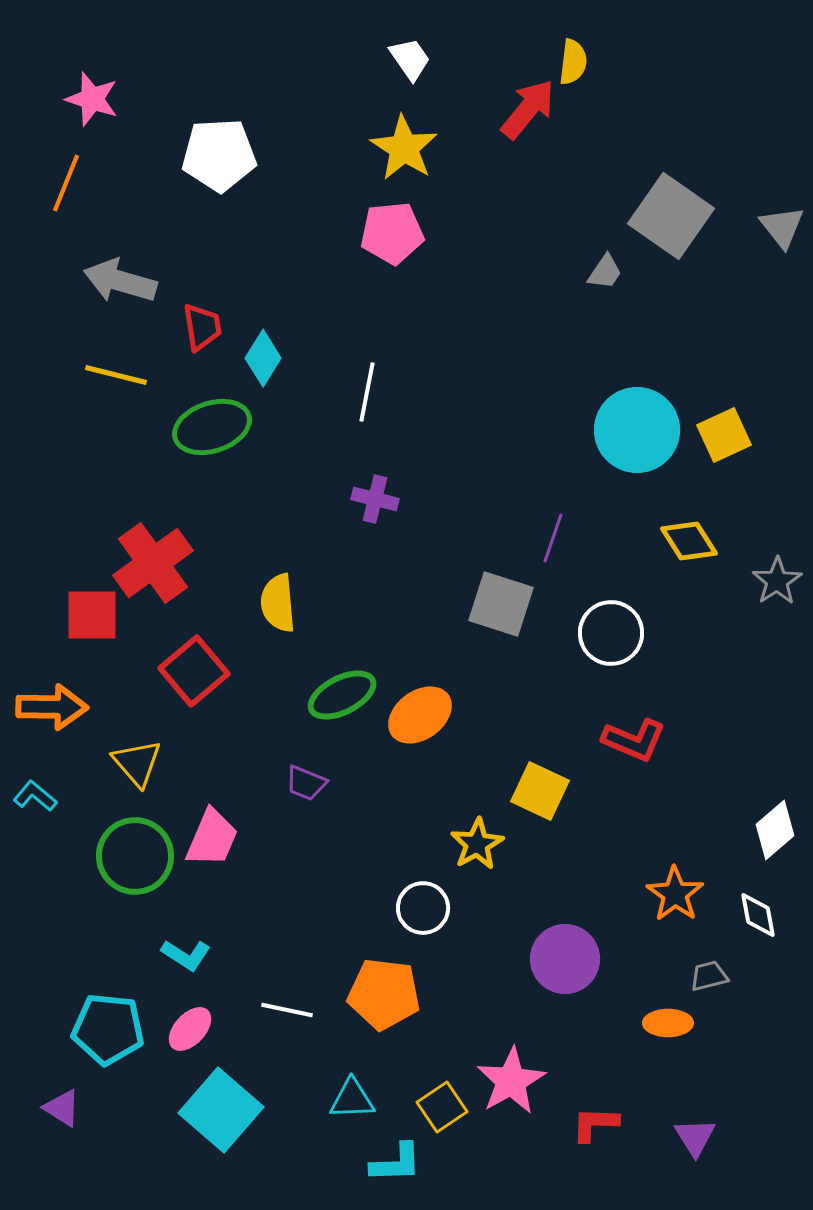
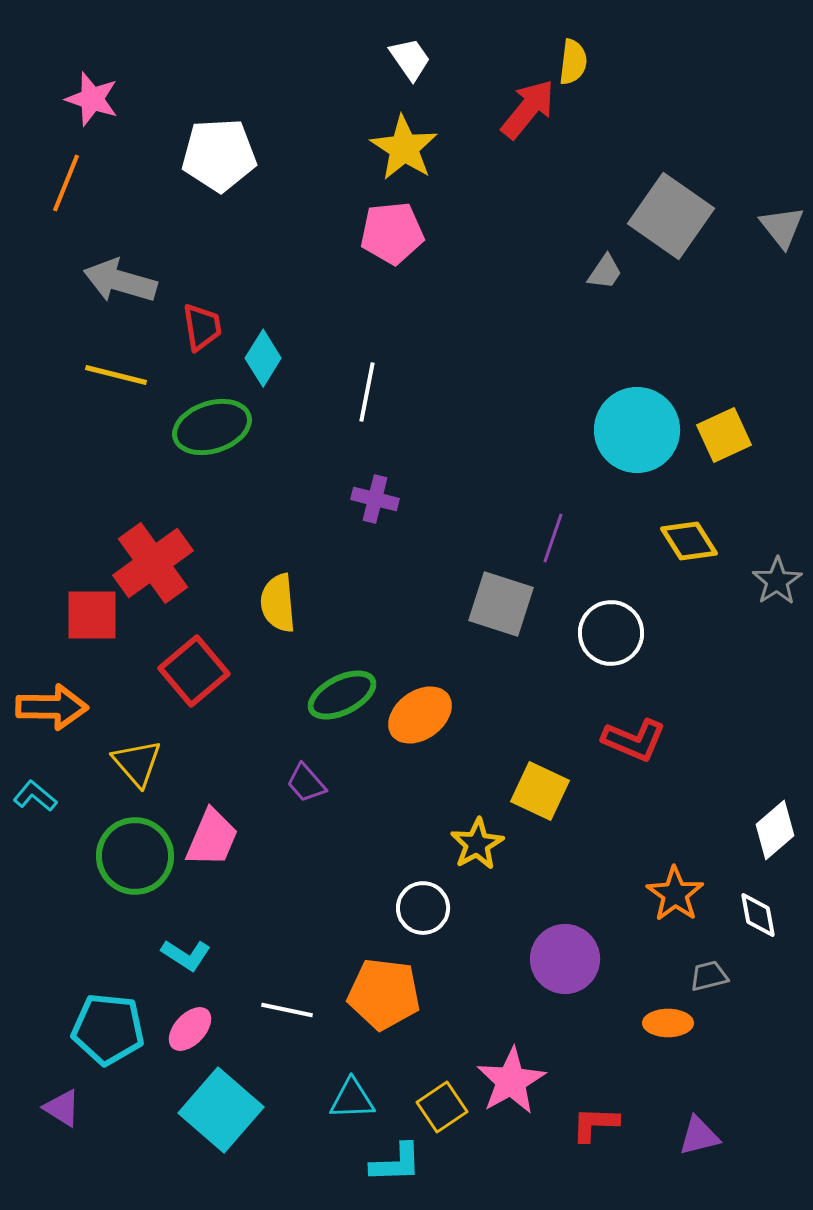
purple trapezoid at (306, 783): rotated 27 degrees clockwise
purple triangle at (695, 1137): moved 4 px right, 1 px up; rotated 48 degrees clockwise
